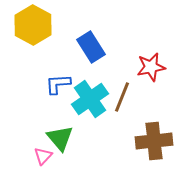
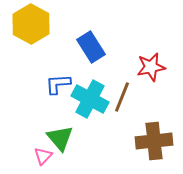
yellow hexagon: moved 2 px left, 1 px up
cyan cross: rotated 27 degrees counterclockwise
